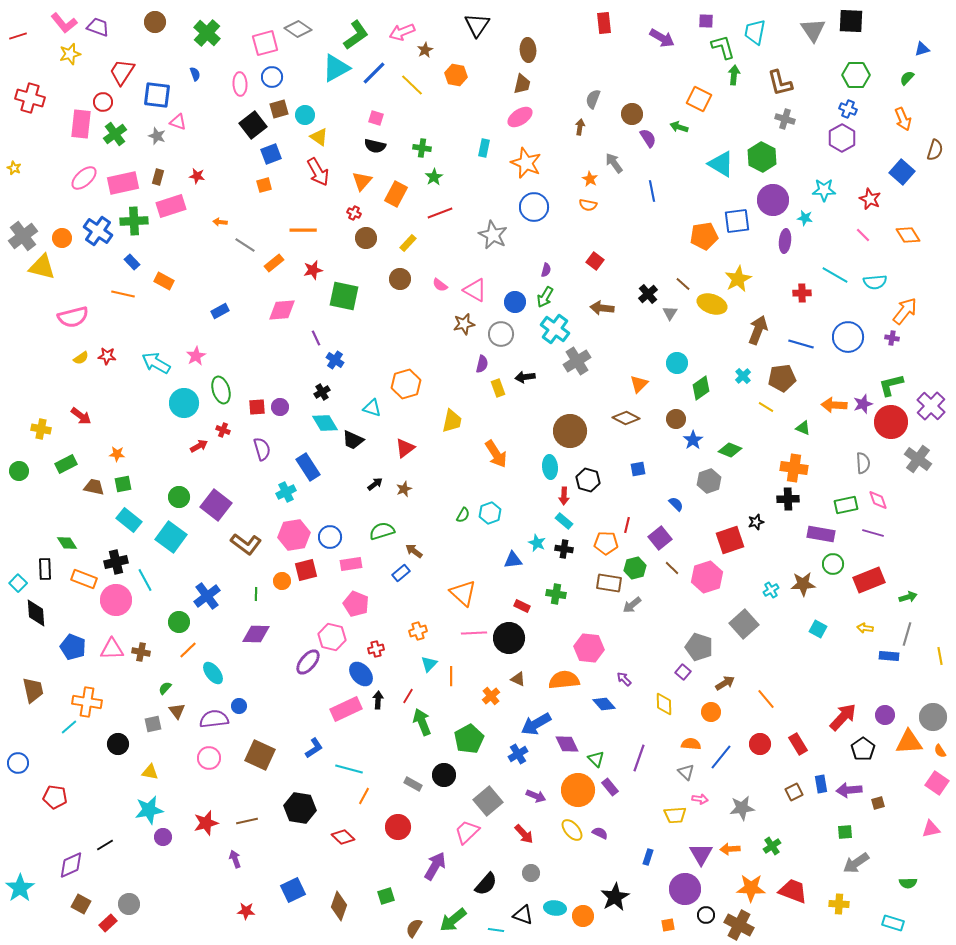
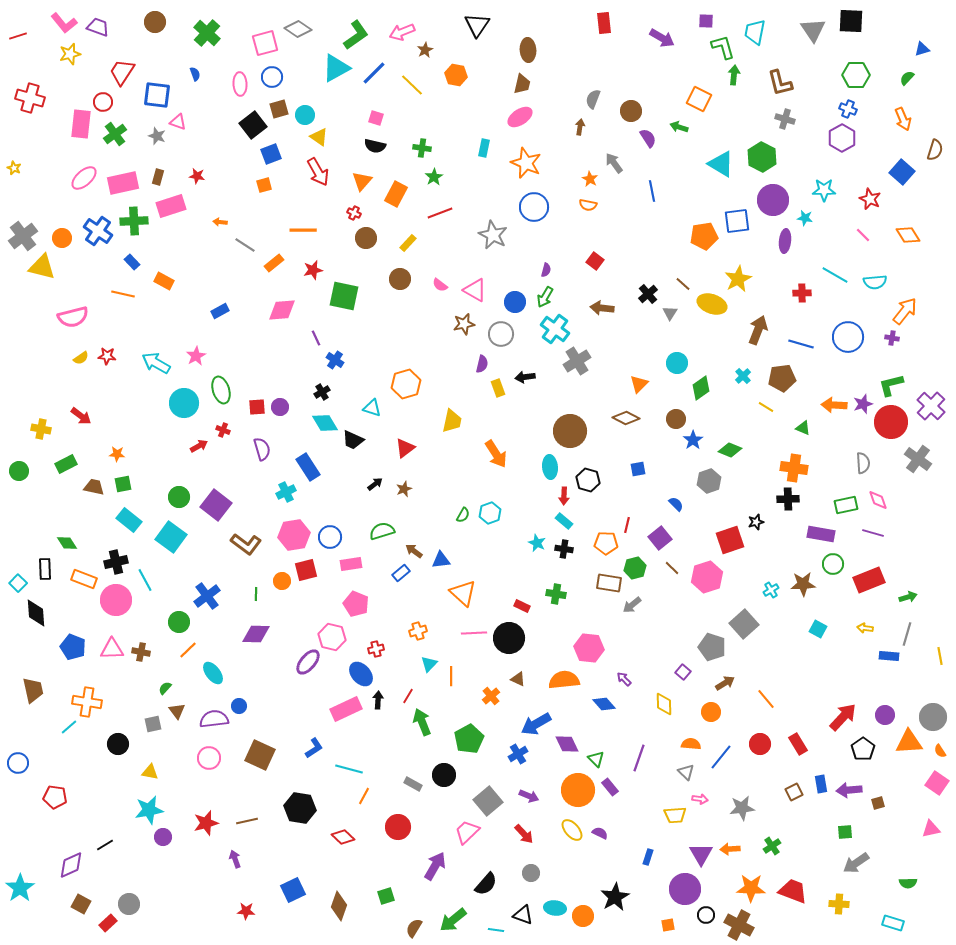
brown circle at (632, 114): moved 1 px left, 3 px up
blue triangle at (513, 560): moved 72 px left
gray pentagon at (699, 647): moved 13 px right
purple arrow at (536, 796): moved 7 px left
